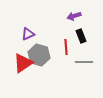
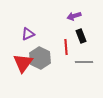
gray hexagon: moved 1 px right, 3 px down; rotated 10 degrees clockwise
red triangle: rotated 20 degrees counterclockwise
